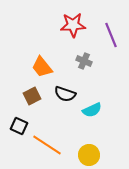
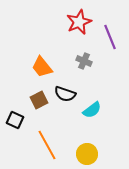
red star: moved 6 px right, 3 px up; rotated 20 degrees counterclockwise
purple line: moved 1 px left, 2 px down
brown square: moved 7 px right, 4 px down
cyan semicircle: rotated 12 degrees counterclockwise
black square: moved 4 px left, 6 px up
orange line: rotated 28 degrees clockwise
yellow circle: moved 2 px left, 1 px up
